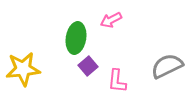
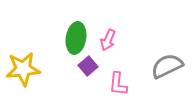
pink arrow: moved 3 px left, 20 px down; rotated 40 degrees counterclockwise
pink L-shape: moved 1 px right, 3 px down
